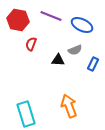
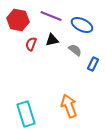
gray semicircle: rotated 120 degrees counterclockwise
black triangle: moved 6 px left, 20 px up; rotated 16 degrees counterclockwise
